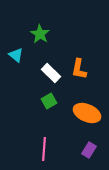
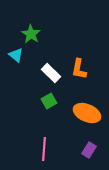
green star: moved 9 px left
